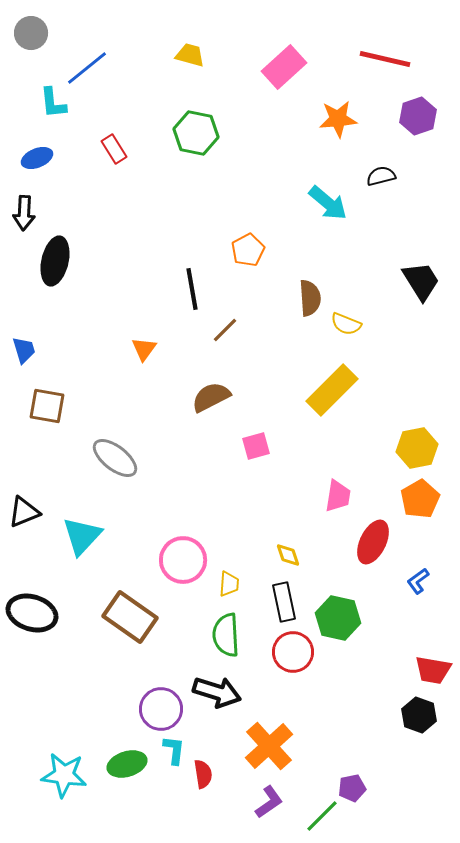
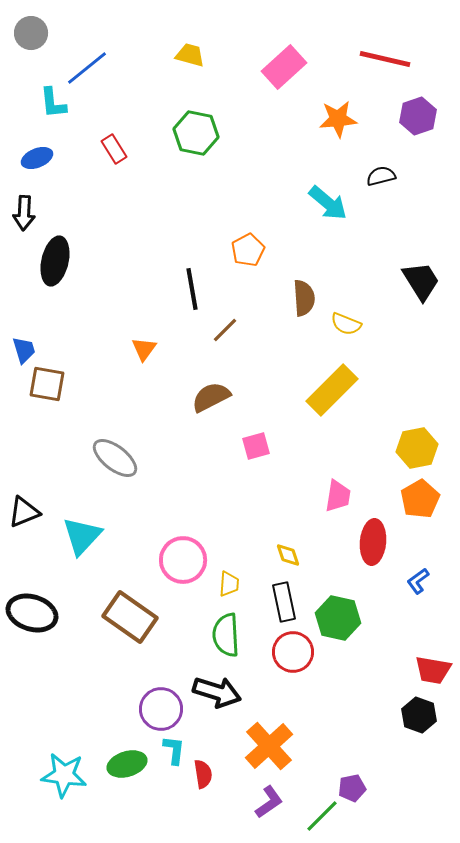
brown semicircle at (310, 298): moved 6 px left
brown square at (47, 406): moved 22 px up
red ellipse at (373, 542): rotated 21 degrees counterclockwise
